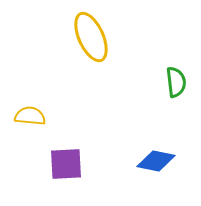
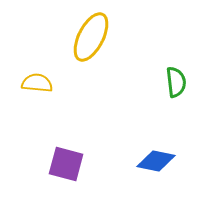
yellow ellipse: rotated 51 degrees clockwise
yellow semicircle: moved 7 px right, 33 px up
purple square: rotated 18 degrees clockwise
